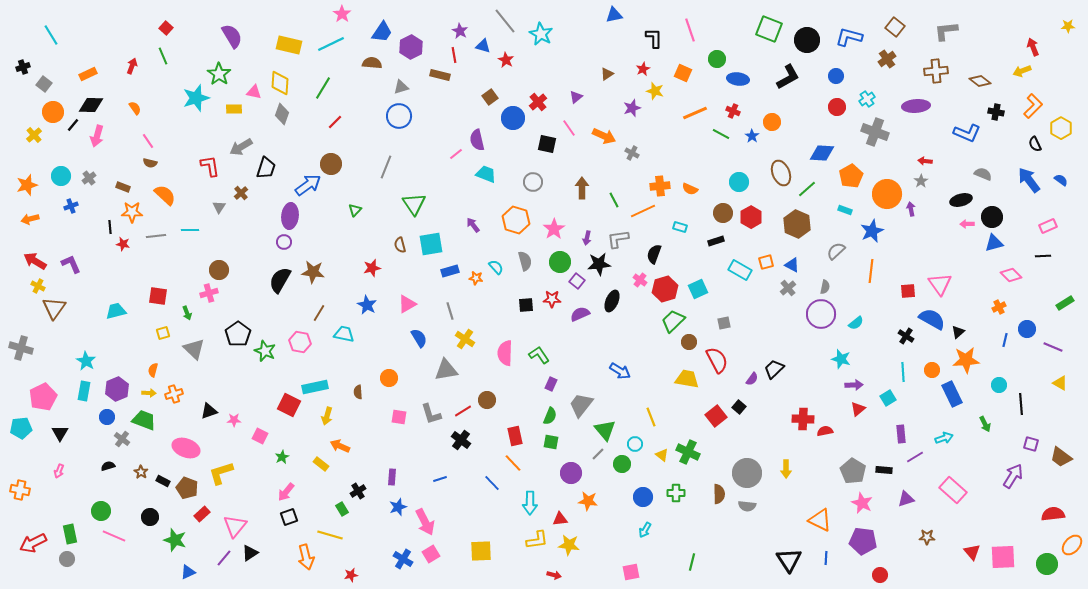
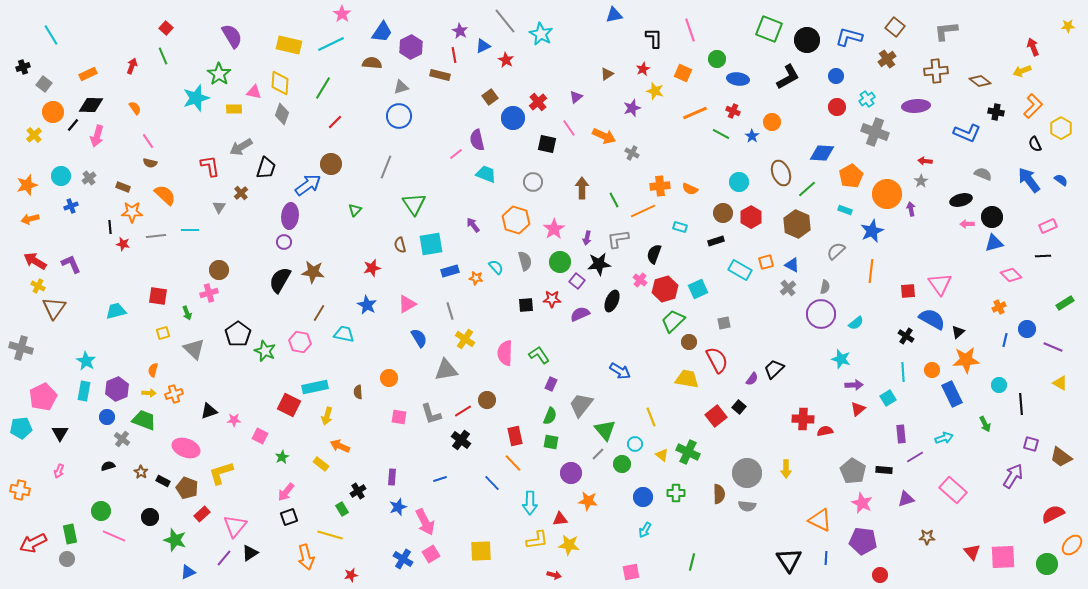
blue triangle at (483, 46): rotated 42 degrees counterclockwise
red semicircle at (1053, 514): rotated 20 degrees counterclockwise
